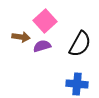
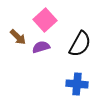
pink square: moved 1 px up
brown arrow: moved 3 px left; rotated 36 degrees clockwise
purple semicircle: moved 1 px left, 1 px down
